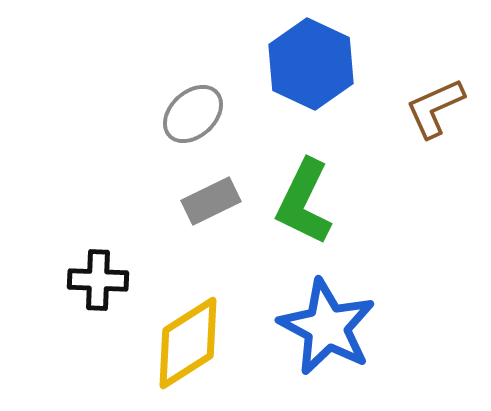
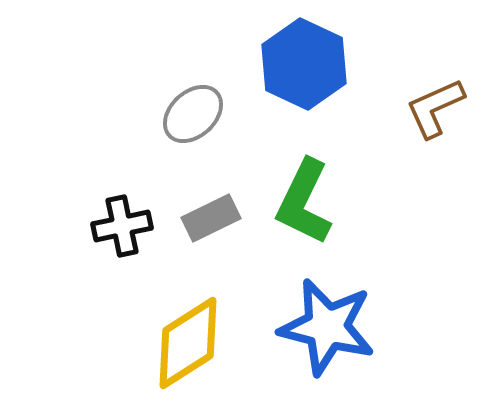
blue hexagon: moved 7 px left
gray rectangle: moved 17 px down
black cross: moved 24 px right, 54 px up; rotated 14 degrees counterclockwise
blue star: rotated 14 degrees counterclockwise
